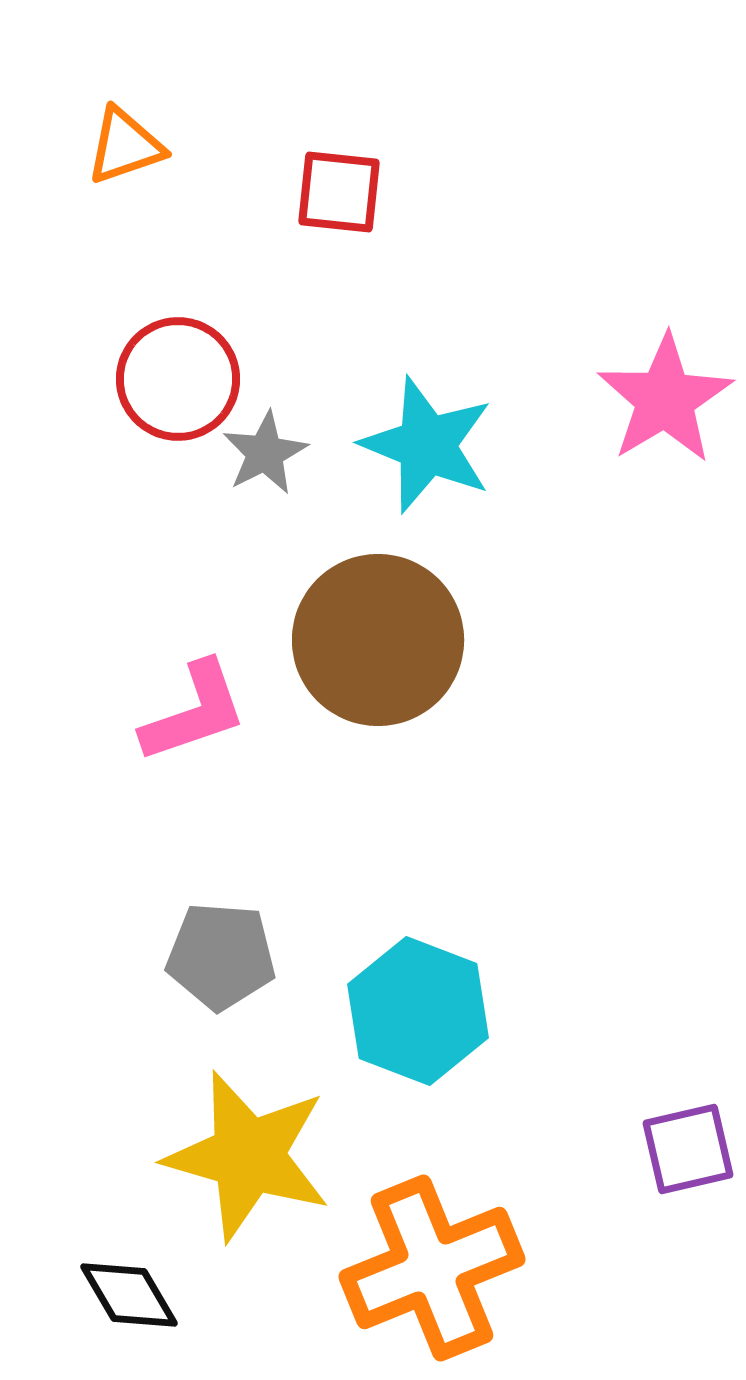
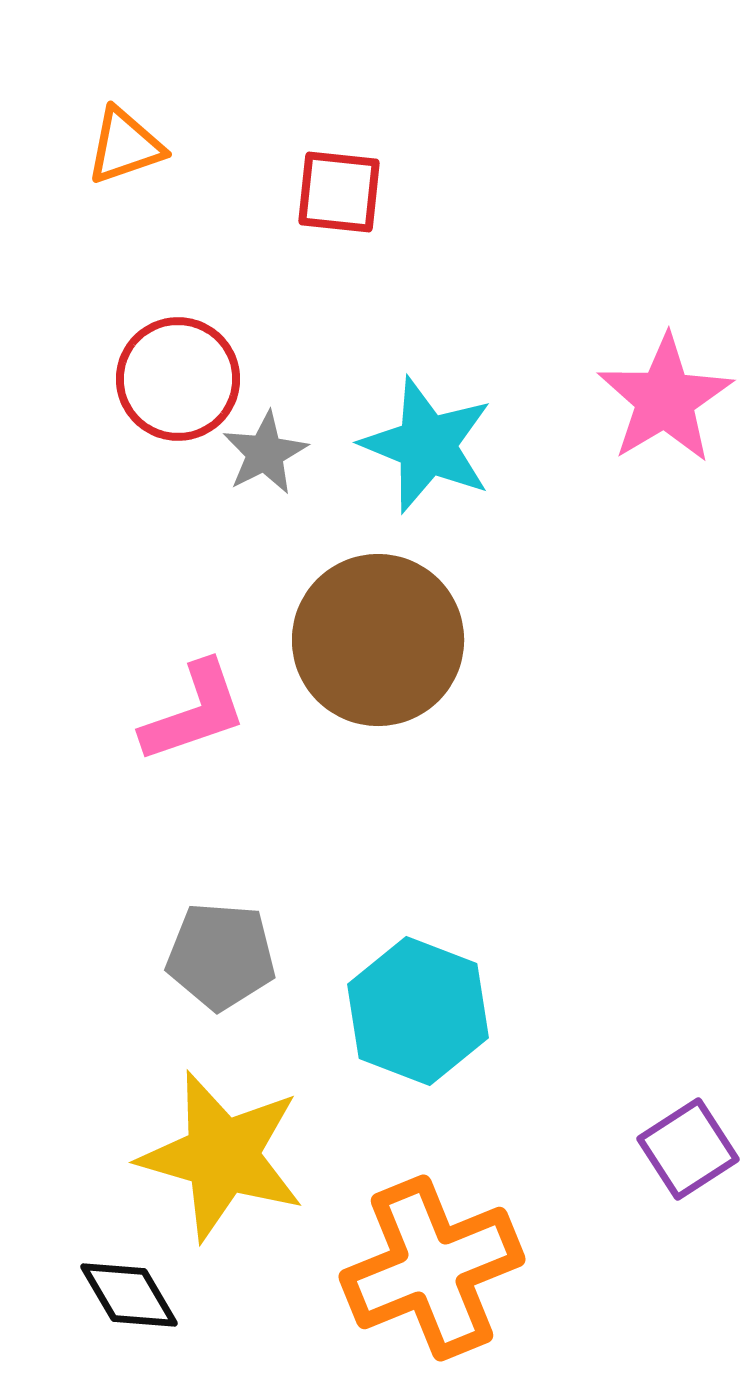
purple square: rotated 20 degrees counterclockwise
yellow star: moved 26 px left
